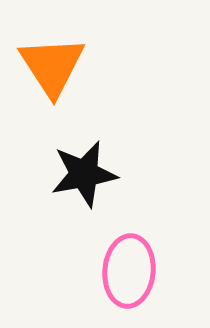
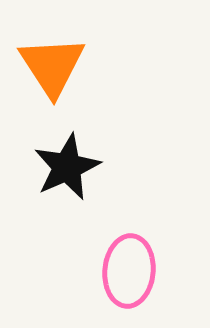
black star: moved 17 px left, 7 px up; rotated 14 degrees counterclockwise
